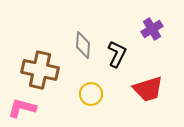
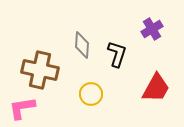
gray diamond: moved 1 px left
black L-shape: rotated 8 degrees counterclockwise
red trapezoid: moved 8 px right, 1 px up; rotated 44 degrees counterclockwise
pink L-shape: rotated 24 degrees counterclockwise
